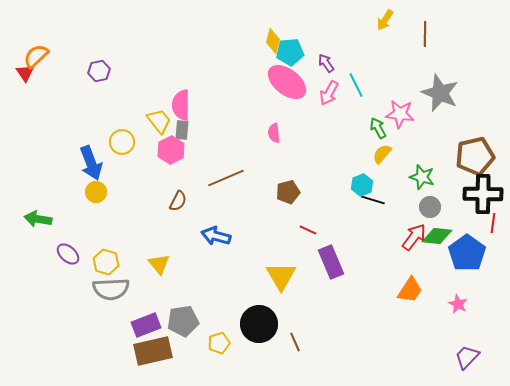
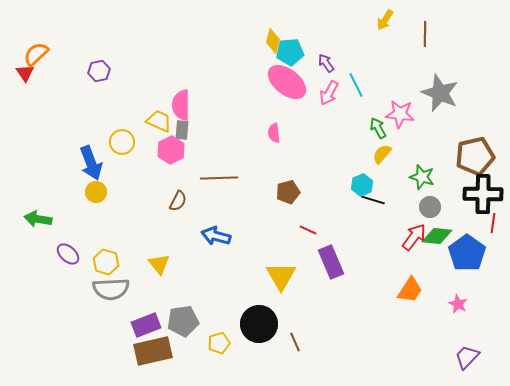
orange semicircle at (36, 56): moved 2 px up
yellow trapezoid at (159, 121): rotated 28 degrees counterclockwise
brown line at (226, 178): moved 7 px left; rotated 21 degrees clockwise
